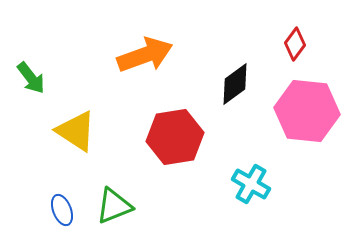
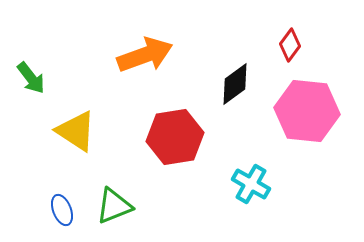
red diamond: moved 5 px left, 1 px down
